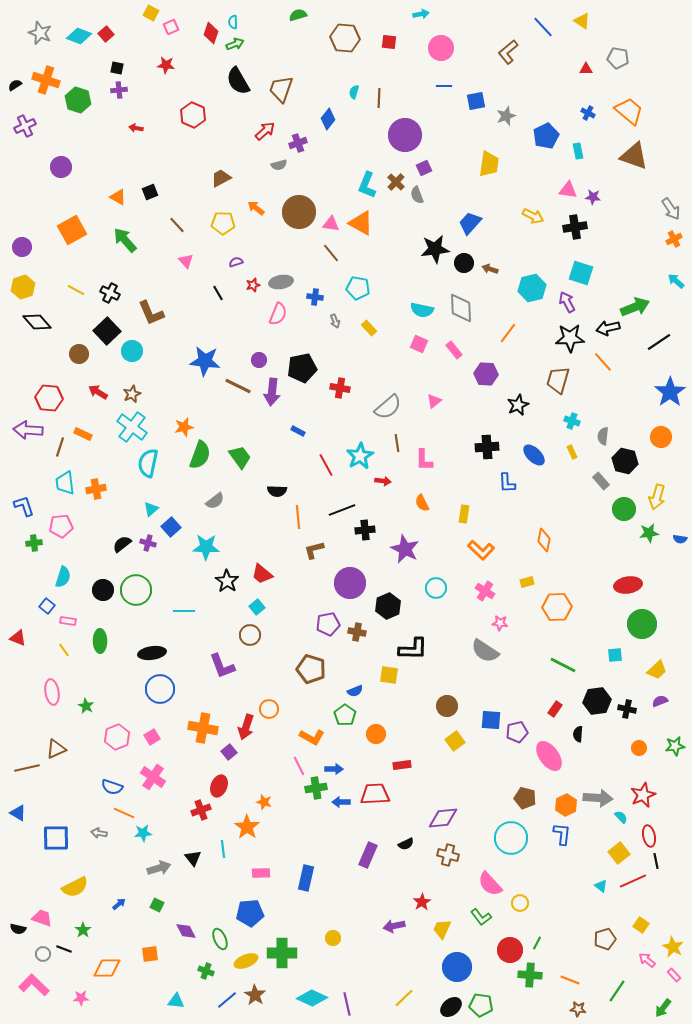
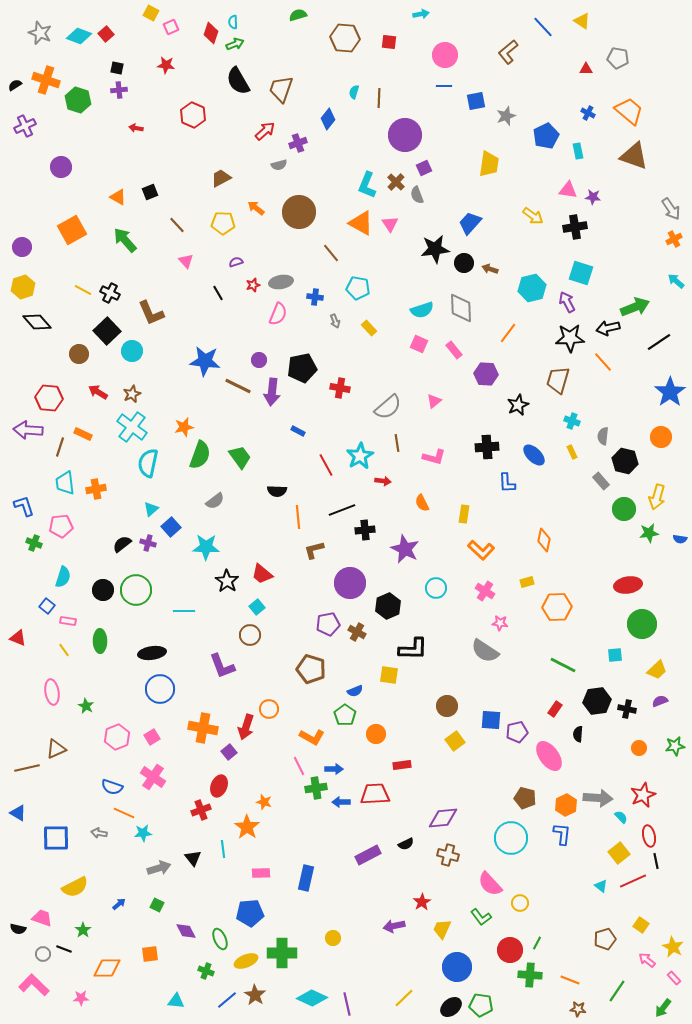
pink circle at (441, 48): moved 4 px right, 7 px down
yellow arrow at (533, 216): rotated 10 degrees clockwise
pink triangle at (331, 224): moved 59 px right; rotated 48 degrees clockwise
yellow line at (76, 290): moved 7 px right
cyan semicircle at (422, 310): rotated 30 degrees counterclockwise
pink L-shape at (424, 460): moved 10 px right, 3 px up; rotated 75 degrees counterclockwise
green cross at (34, 543): rotated 28 degrees clockwise
brown cross at (357, 632): rotated 18 degrees clockwise
purple rectangle at (368, 855): rotated 40 degrees clockwise
pink rectangle at (674, 975): moved 3 px down
